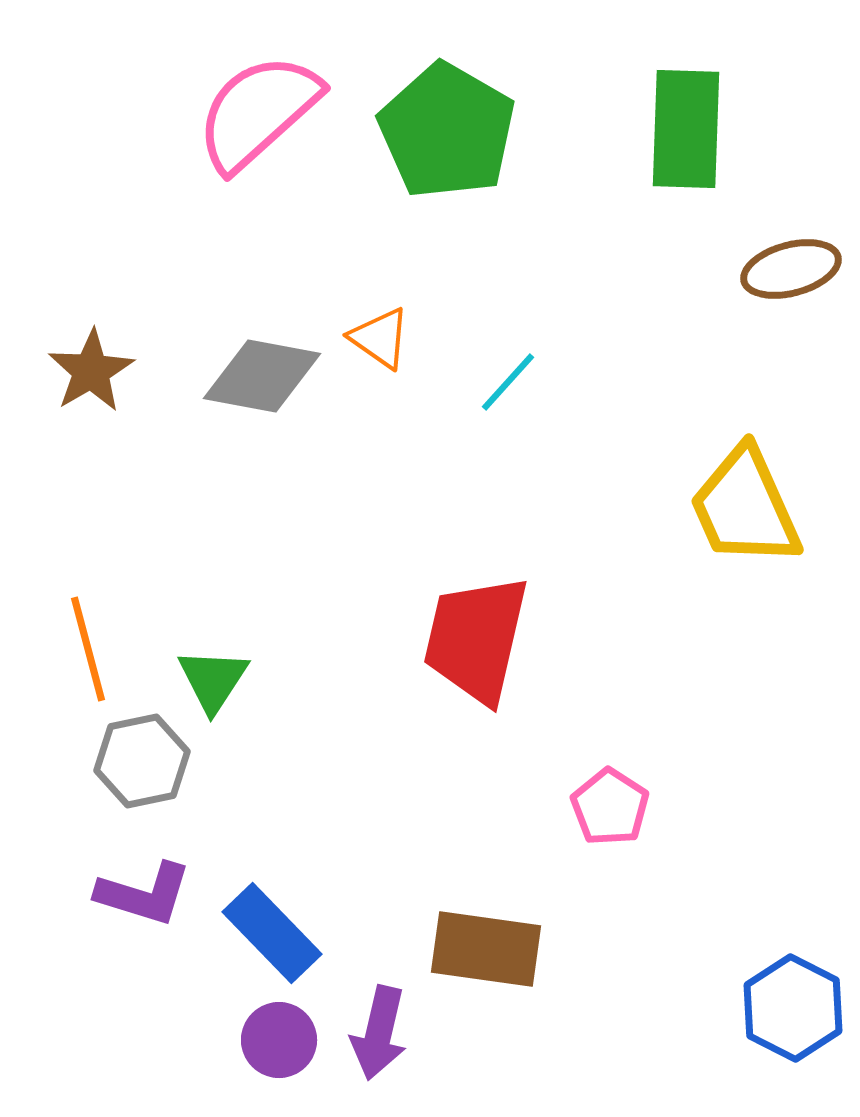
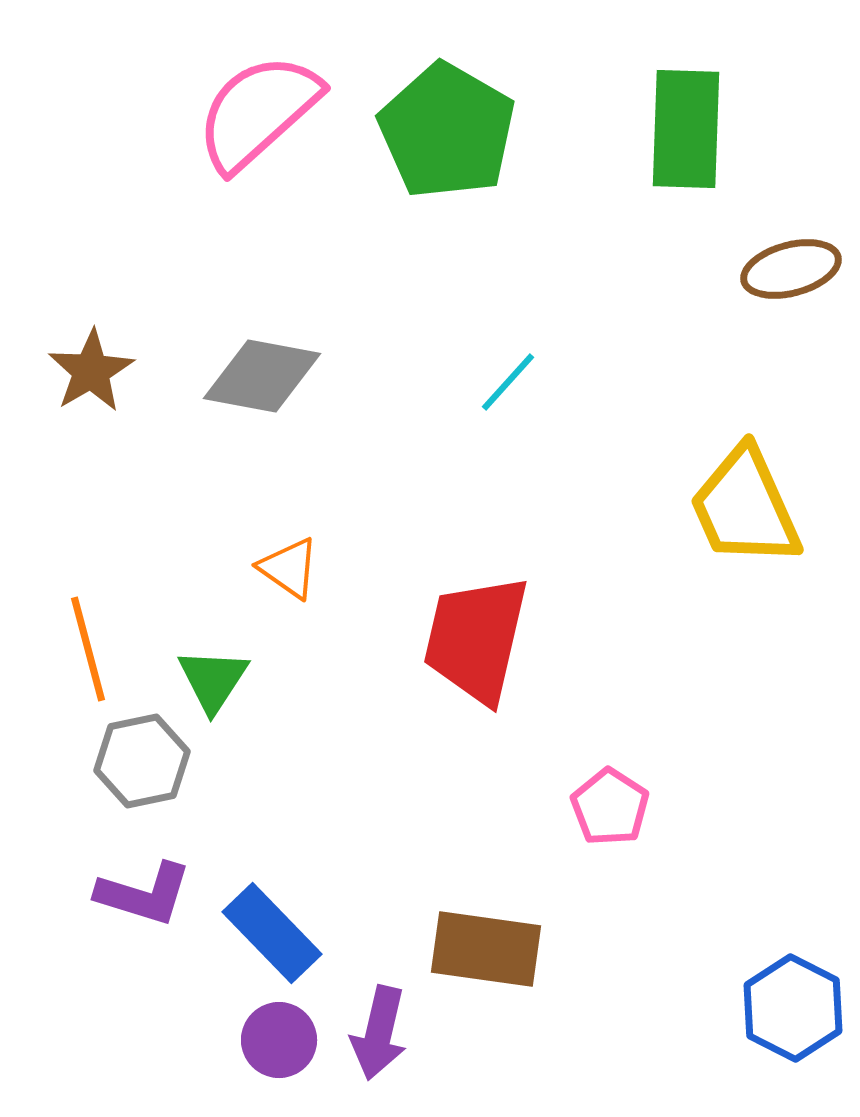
orange triangle: moved 91 px left, 230 px down
